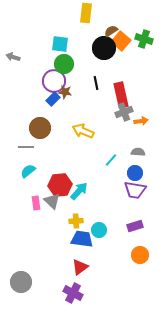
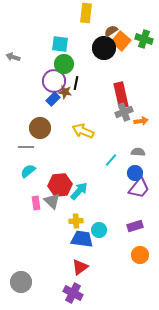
black line: moved 20 px left; rotated 24 degrees clockwise
purple trapezoid: moved 4 px right, 2 px up; rotated 60 degrees counterclockwise
